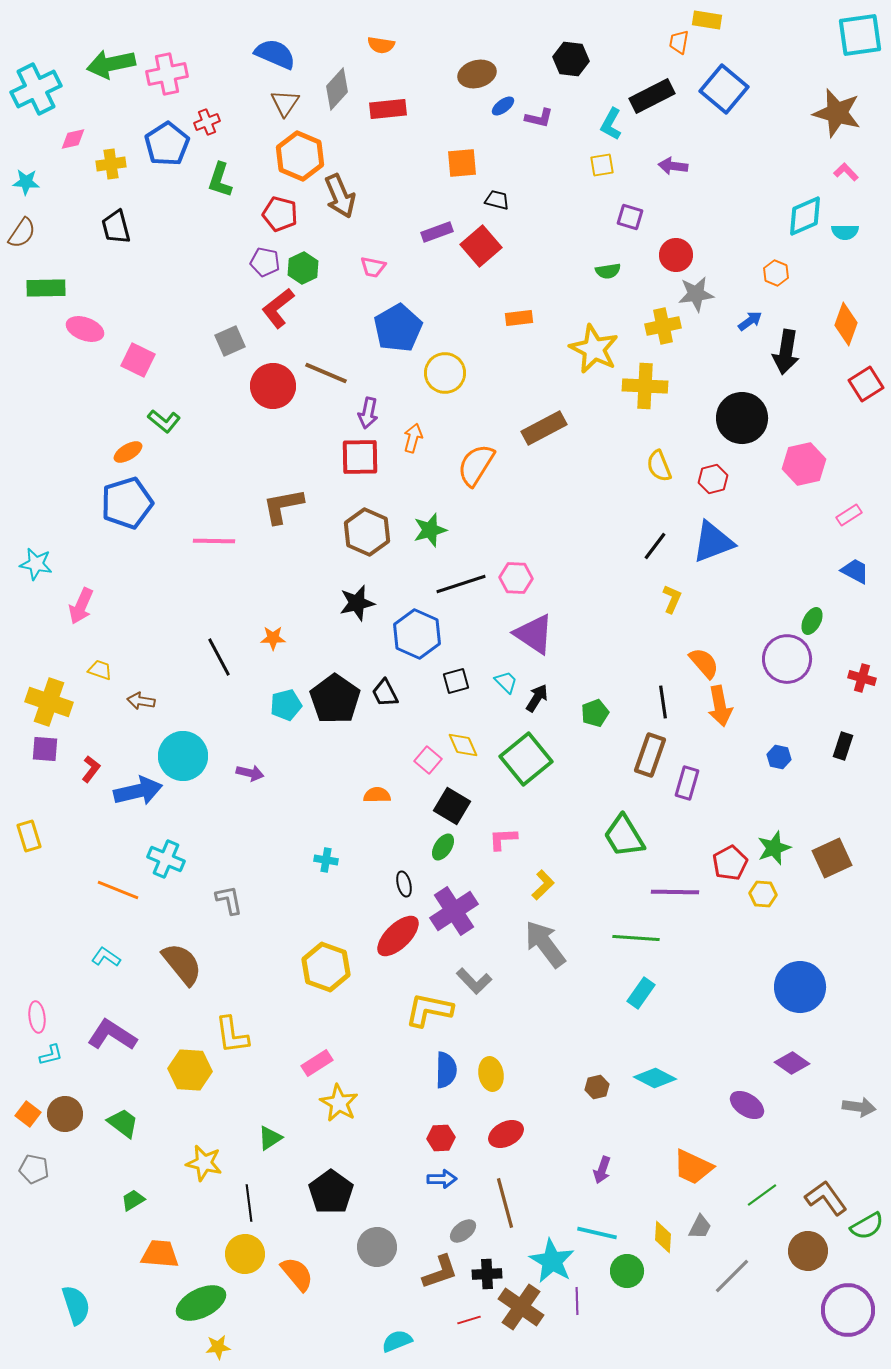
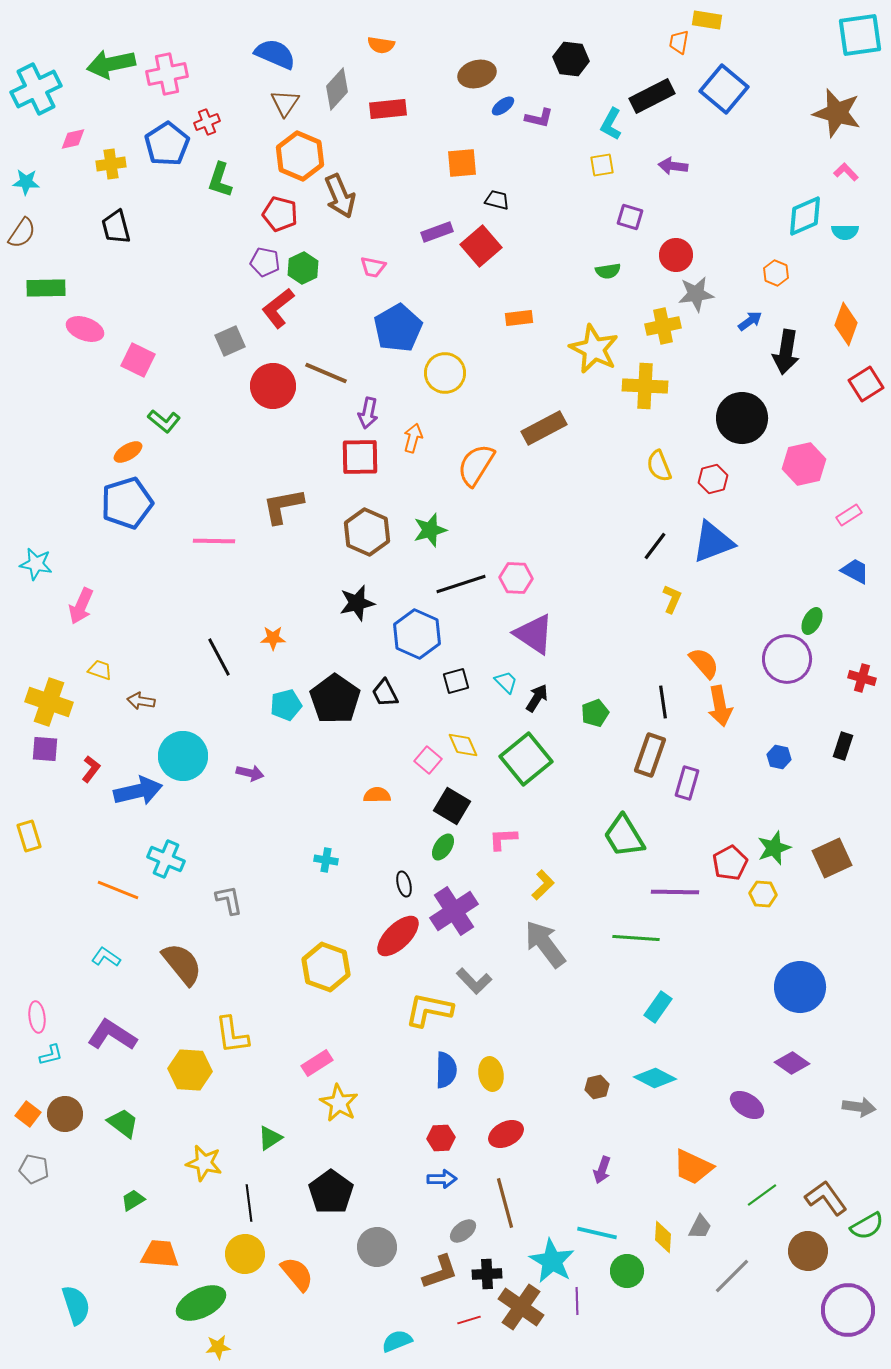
cyan rectangle at (641, 993): moved 17 px right, 14 px down
